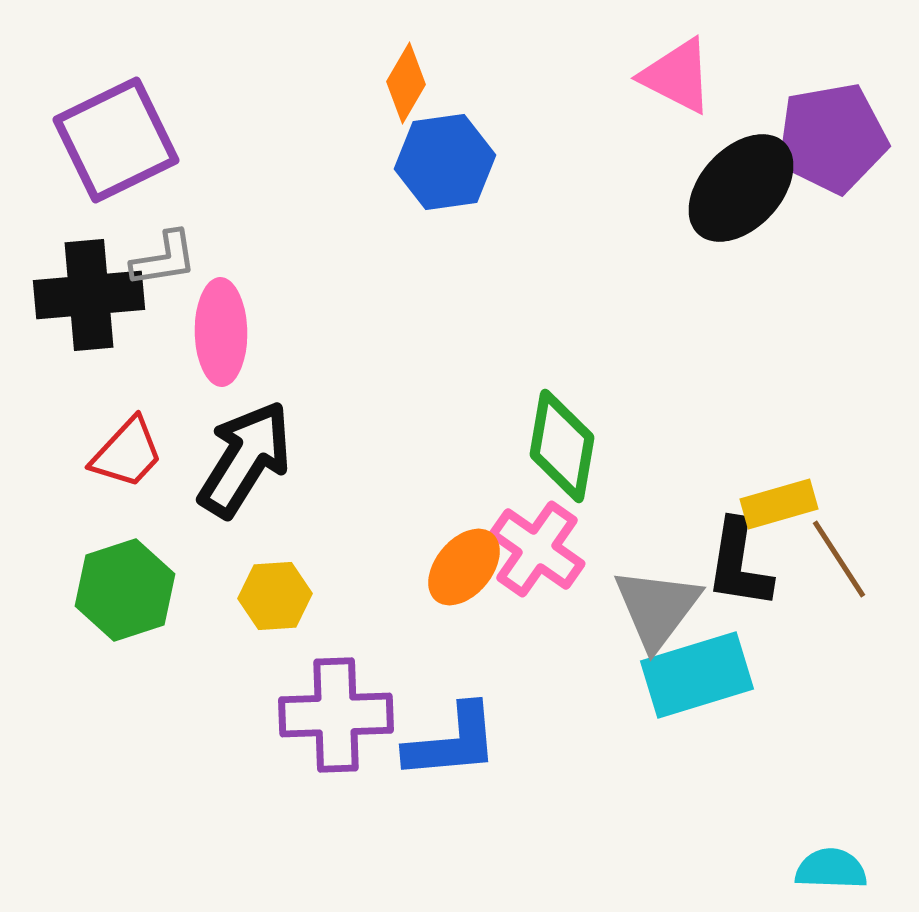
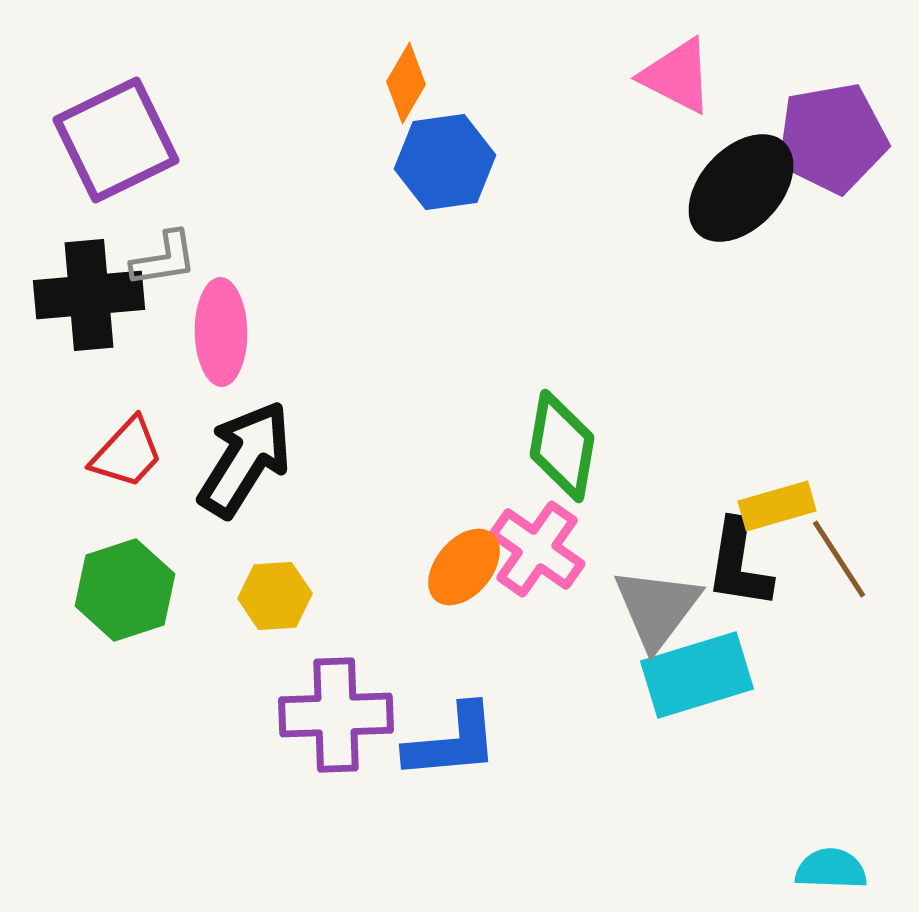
yellow rectangle: moved 2 px left, 2 px down
